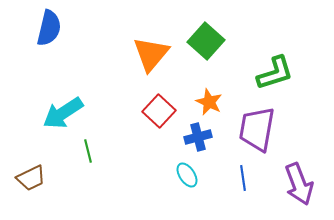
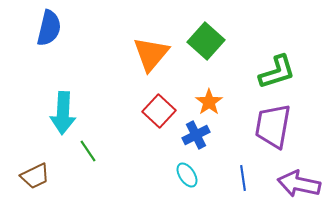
green L-shape: moved 2 px right, 1 px up
orange star: rotated 12 degrees clockwise
cyan arrow: rotated 54 degrees counterclockwise
purple trapezoid: moved 16 px right, 3 px up
blue cross: moved 2 px left, 2 px up; rotated 12 degrees counterclockwise
green line: rotated 20 degrees counterclockwise
brown trapezoid: moved 4 px right, 2 px up
purple arrow: rotated 123 degrees clockwise
